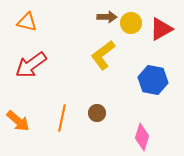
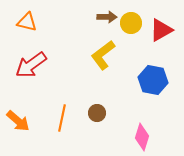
red triangle: moved 1 px down
